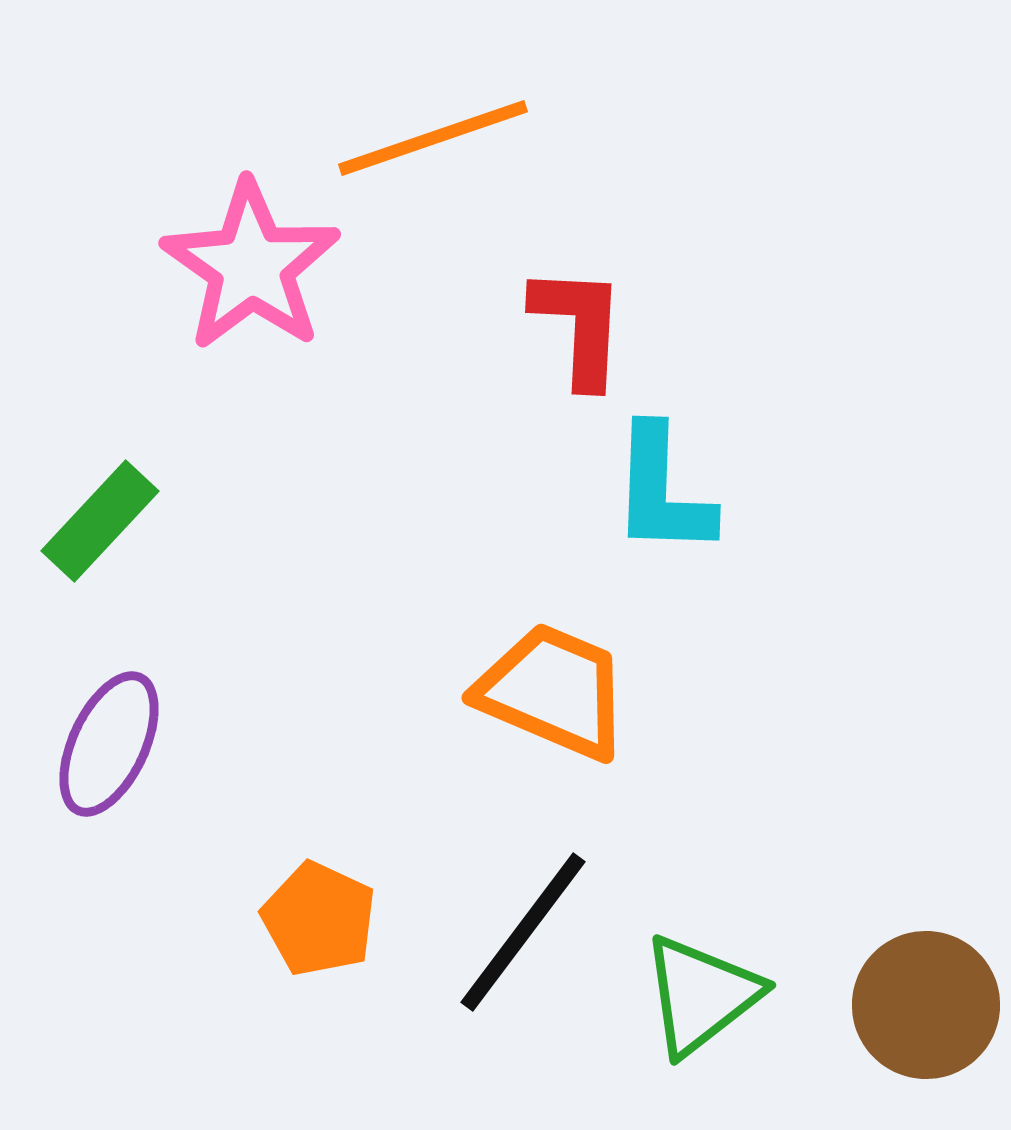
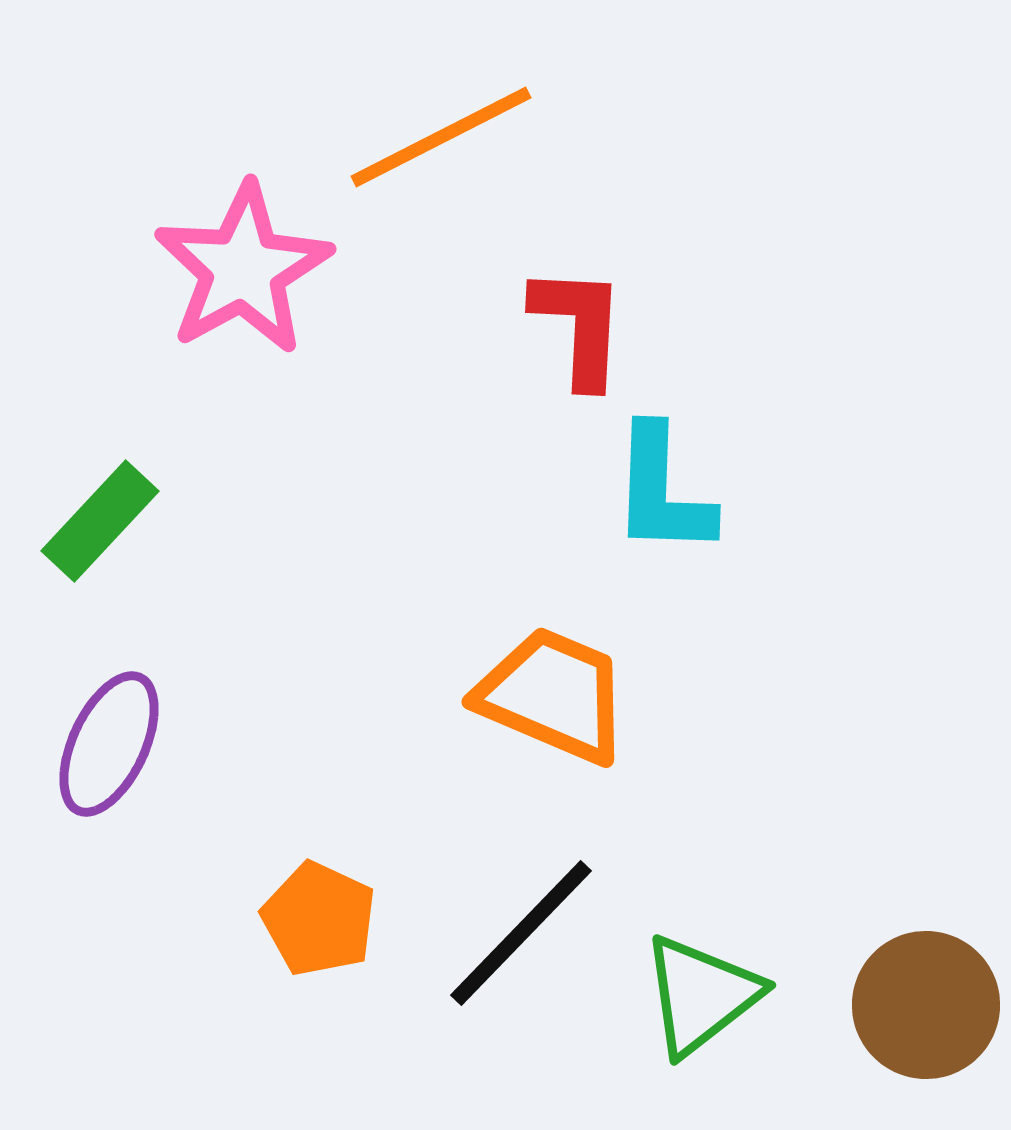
orange line: moved 8 px right, 1 px up; rotated 8 degrees counterclockwise
pink star: moved 8 px left, 3 px down; rotated 8 degrees clockwise
orange trapezoid: moved 4 px down
black line: moved 2 px left, 1 px down; rotated 7 degrees clockwise
